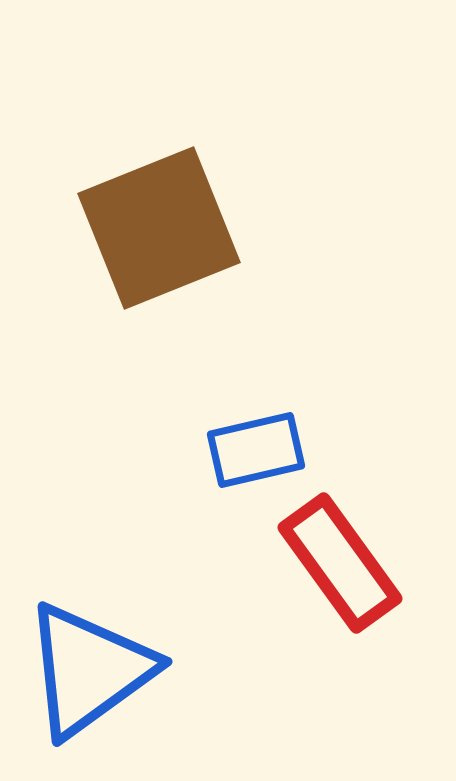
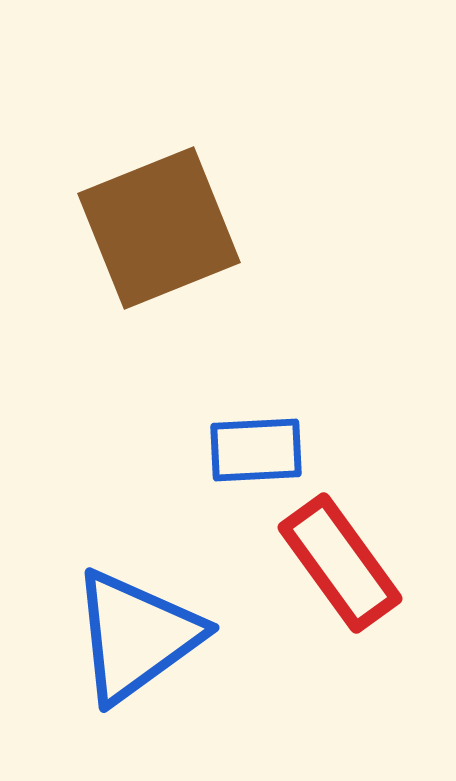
blue rectangle: rotated 10 degrees clockwise
blue triangle: moved 47 px right, 34 px up
